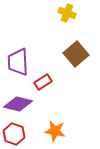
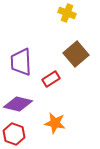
purple trapezoid: moved 3 px right
red rectangle: moved 8 px right, 3 px up
orange star: moved 8 px up
